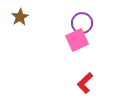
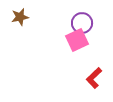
brown star: rotated 18 degrees clockwise
red L-shape: moved 9 px right, 5 px up
